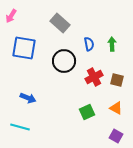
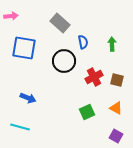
pink arrow: rotated 128 degrees counterclockwise
blue semicircle: moved 6 px left, 2 px up
